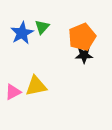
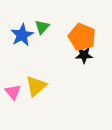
blue star: moved 2 px down
orange pentagon: rotated 28 degrees counterclockwise
yellow triangle: rotated 30 degrees counterclockwise
pink triangle: rotated 42 degrees counterclockwise
